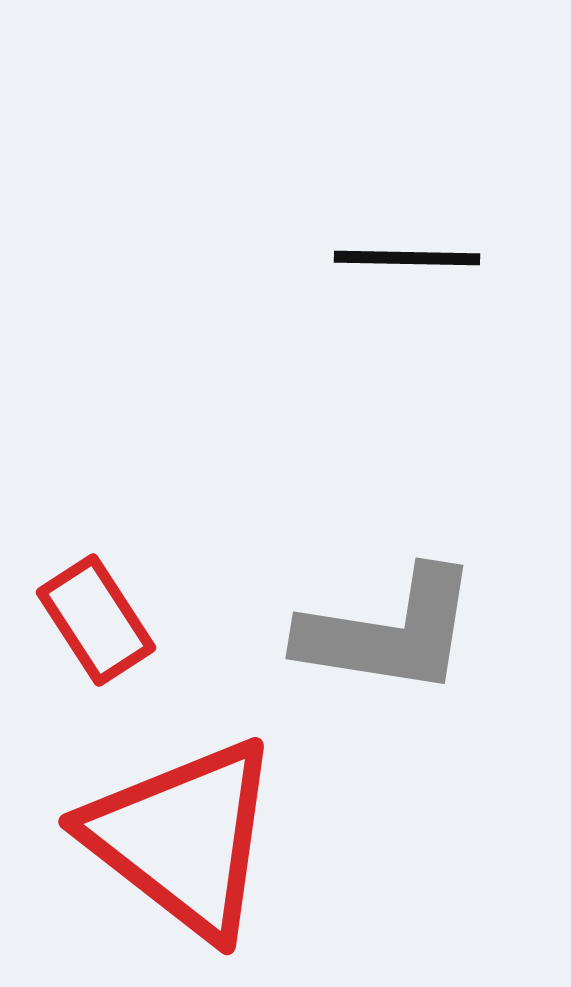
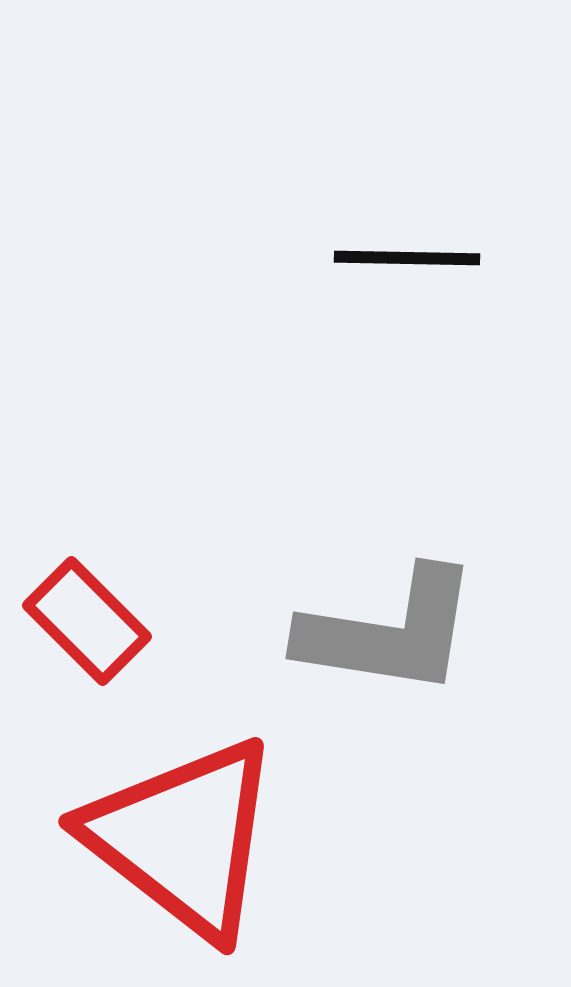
red rectangle: moved 9 px left, 1 px down; rotated 12 degrees counterclockwise
